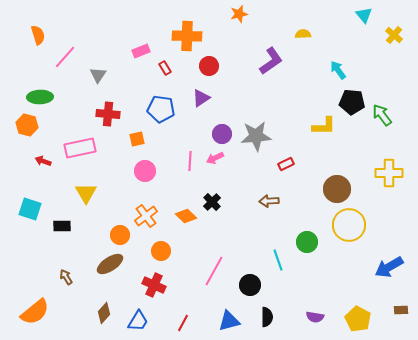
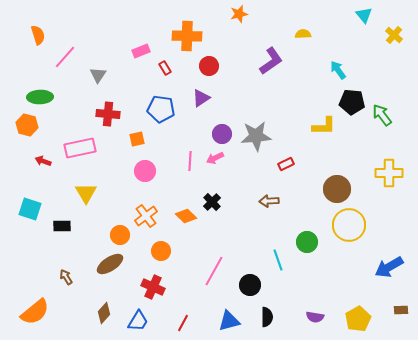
red cross at (154, 285): moved 1 px left, 2 px down
yellow pentagon at (358, 319): rotated 15 degrees clockwise
